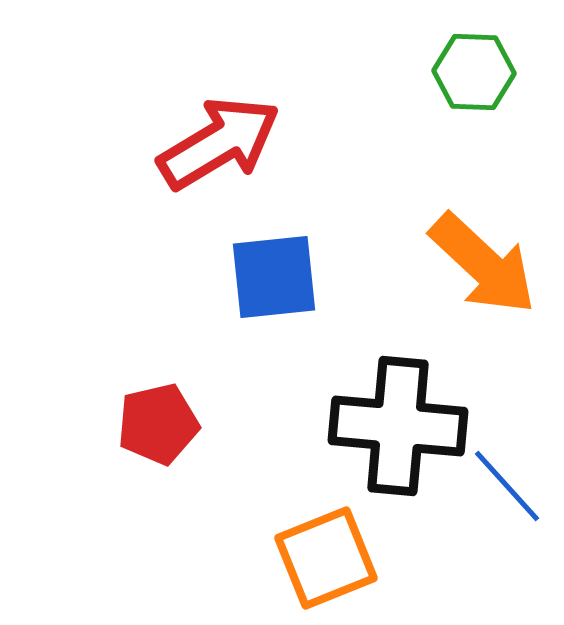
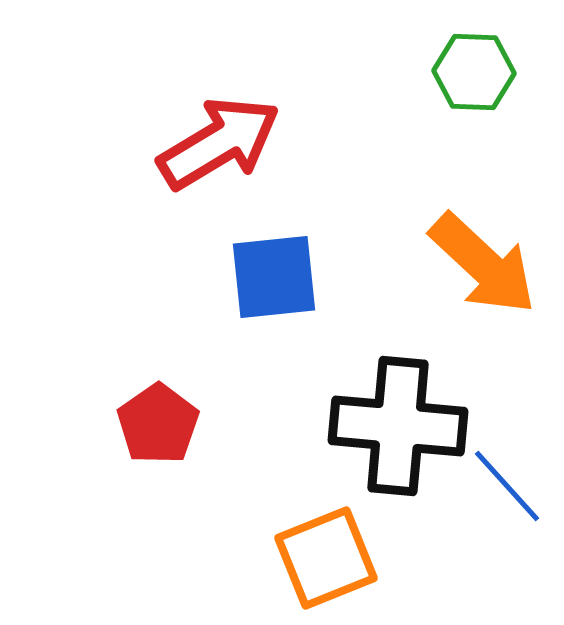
red pentagon: rotated 22 degrees counterclockwise
